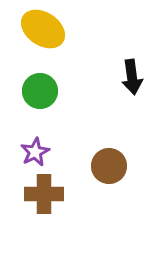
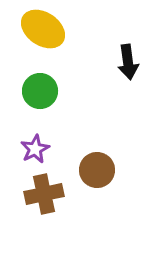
black arrow: moved 4 px left, 15 px up
purple star: moved 3 px up
brown circle: moved 12 px left, 4 px down
brown cross: rotated 12 degrees counterclockwise
